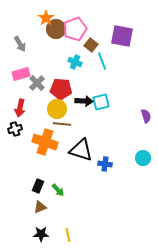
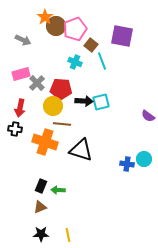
orange star: moved 1 px left, 1 px up
brown circle: moved 3 px up
gray arrow: moved 3 px right, 4 px up; rotated 35 degrees counterclockwise
yellow circle: moved 4 px left, 3 px up
purple semicircle: moved 2 px right; rotated 144 degrees clockwise
black cross: rotated 24 degrees clockwise
cyan circle: moved 1 px right, 1 px down
blue cross: moved 22 px right
black rectangle: moved 3 px right
green arrow: rotated 136 degrees clockwise
